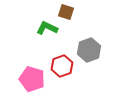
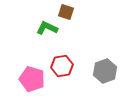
gray hexagon: moved 16 px right, 21 px down
red hexagon: rotated 10 degrees clockwise
